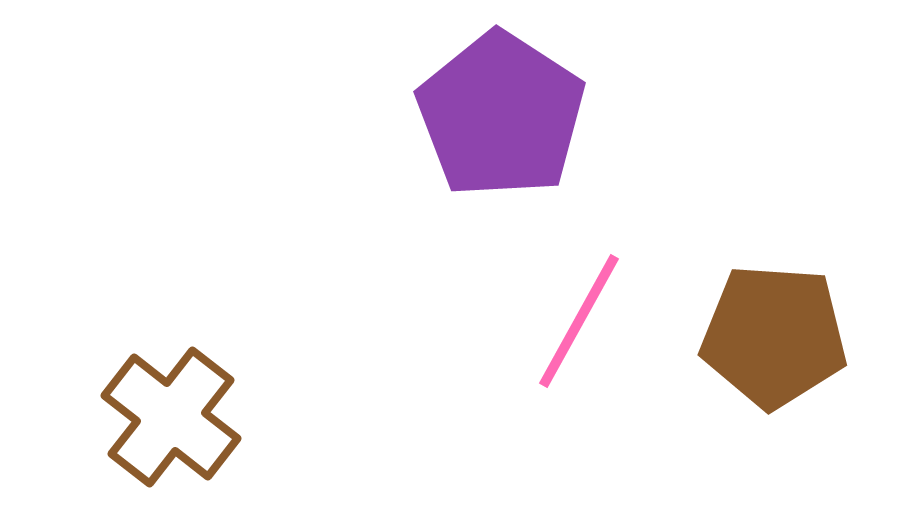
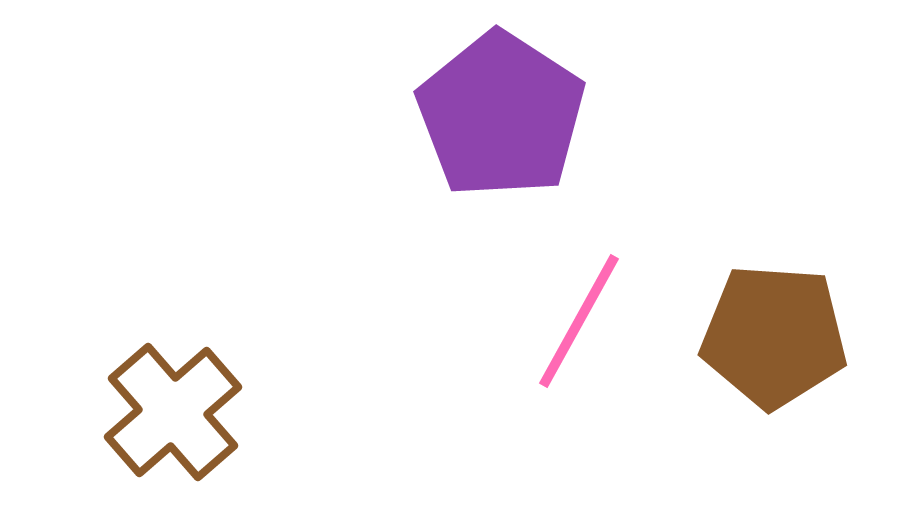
brown cross: moved 2 px right, 5 px up; rotated 11 degrees clockwise
